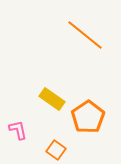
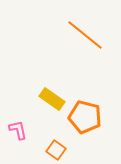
orange pentagon: moved 3 px left; rotated 24 degrees counterclockwise
